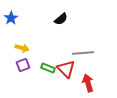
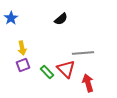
yellow arrow: rotated 64 degrees clockwise
green rectangle: moved 1 px left, 4 px down; rotated 24 degrees clockwise
